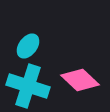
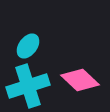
cyan cross: rotated 36 degrees counterclockwise
